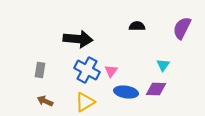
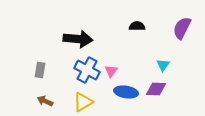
yellow triangle: moved 2 px left
